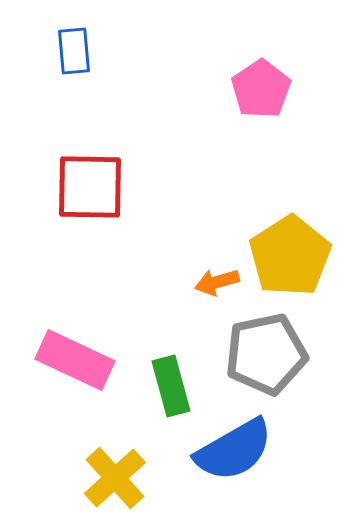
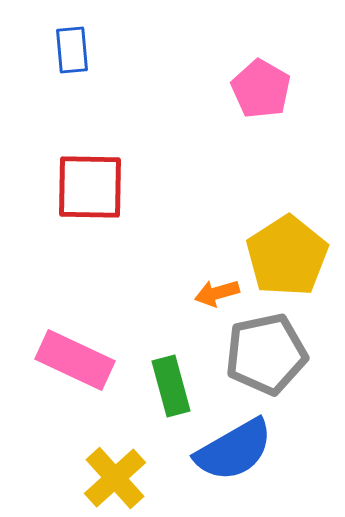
blue rectangle: moved 2 px left, 1 px up
pink pentagon: rotated 8 degrees counterclockwise
yellow pentagon: moved 3 px left
orange arrow: moved 11 px down
